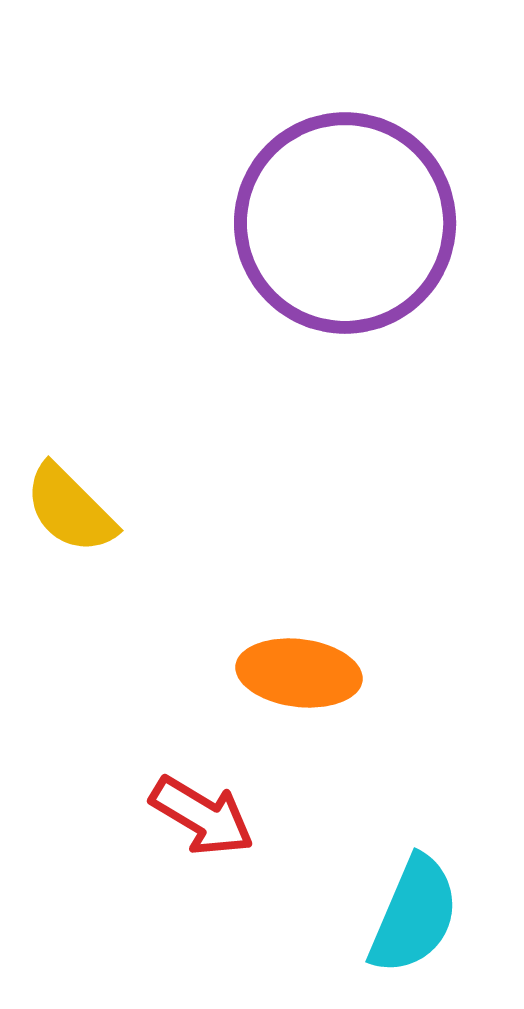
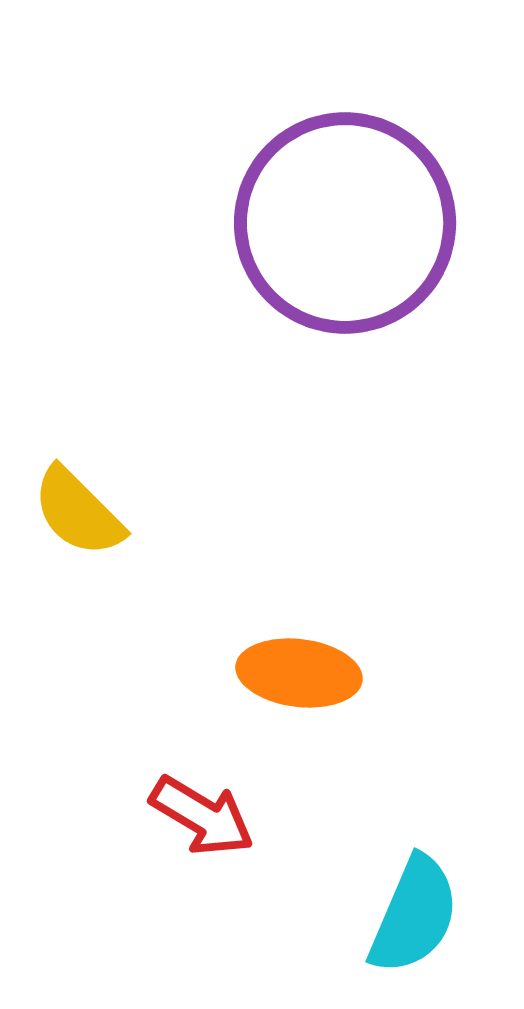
yellow semicircle: moved 8 px right, 3 px down
